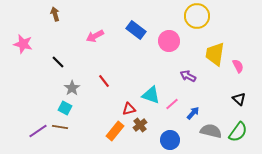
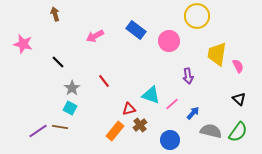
yellow trapezoid: moved 2 px right
purple arrow: rotated 126 degrees counterclockwise
cyan square: moved 5 px right
